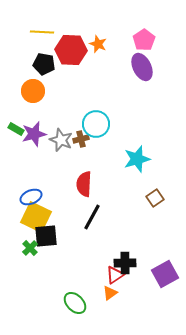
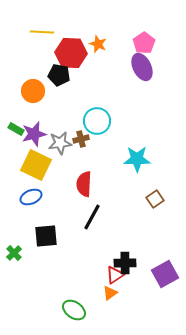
pink pentagon: moved 3 px down
red hexagon: moved 3 px down
black pentagon: moved 15 px right, 11 px down
cyan circle: moved 1 px right, 3 px up
gray star: moved 1 px left, 3 px down; rotated 30 degrees counterclockwise
cyan star: rotated 16 degrees clockwise
brown square: moved 1 px down
yellow square: moved 52 px up
green cross: moved 16 px left, 5 px down
green ellipse: moved 1 px left, 7 px down; rotated 10 degrees counterclockwise
